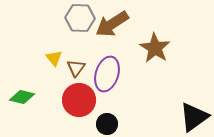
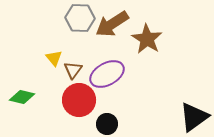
brown star: moved 8 px left, 9 px up
brown triangle: moved 3 px left, 2 px down
purple ellipse: rotated 44 degrees clockwise
